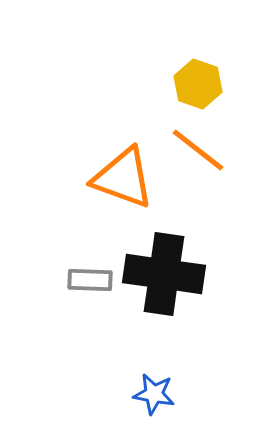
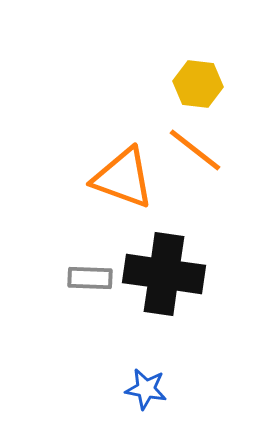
yellow hexagon: rotated 12 degrees counterclockwise
orange line: moved 3 px left
gray rectangle: moved 2 px up
blue star: moved 8 px left, 5 px up
